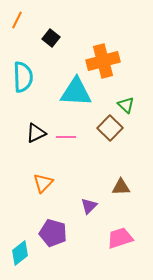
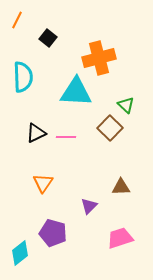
black square: moved 3 px left
orange cross: moved 4 px left, 3 px up
orange triangle: rotated 10 degrees counterclockwise
